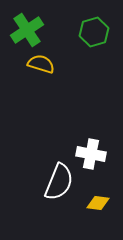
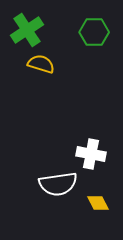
green hexagon: rotated 16 degrees clockwise
white semicircle: moved 1 px left, 2 px down; rotated 60 degrees clockwise
yellow diamond: rotated 55 degrees clockwise
